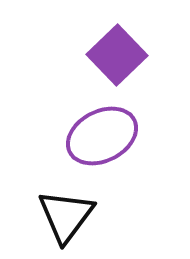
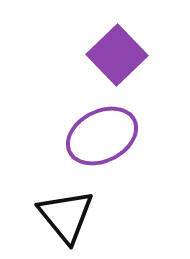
black triangle: rotated 16 degrees counterclockwise
